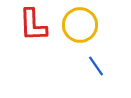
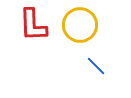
blue line: rotated 10 degrees counterclockwise
